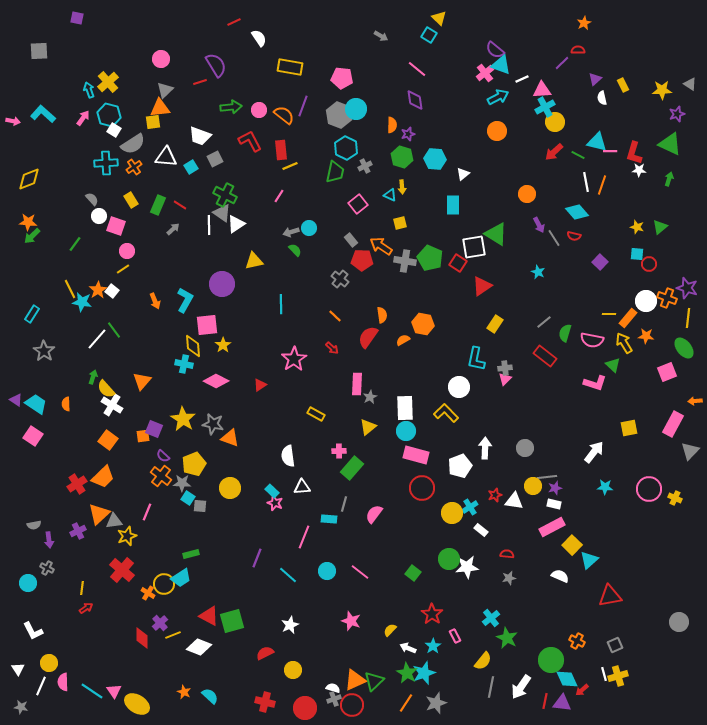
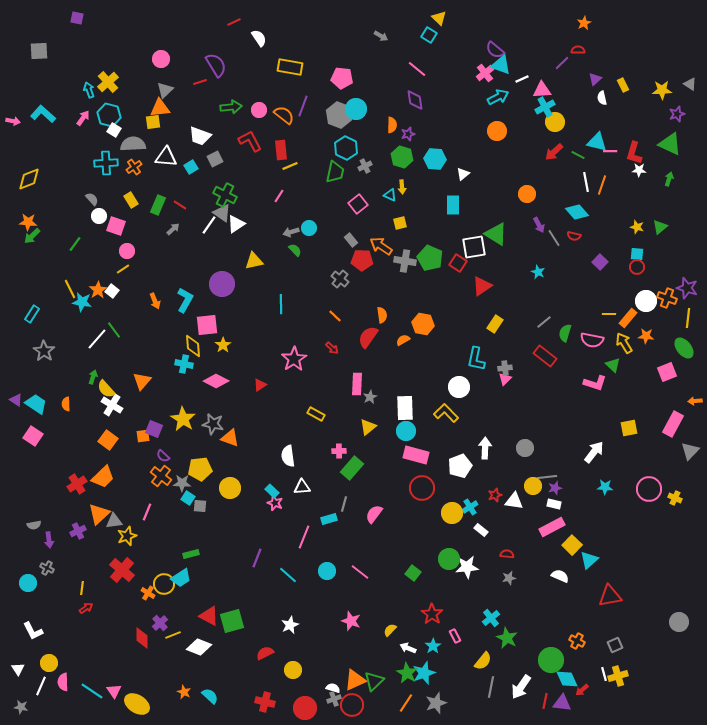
gray semicircle at (133, 144): rotated 150 degrees counterclockwise
white line at (209, 225): rotated 36 degrees clockwise
red circle at (649, 264): moved 12 px left, 3 px down
yellow pentagon at (194, 464): moved 6 px right, 5 px down; rotated 15 degrees clockwise
cyan rectangle at (329, 519): rotated 21 degrees counterclockwise
